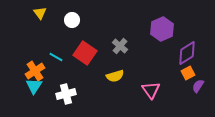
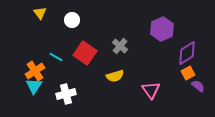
purple semicircle: rotated 96 degrees clockwise
